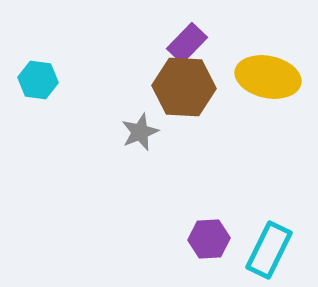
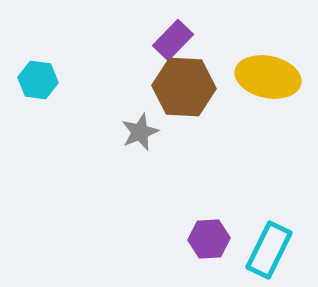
purple rectangle: moved 14 px left, 3 px up
